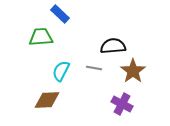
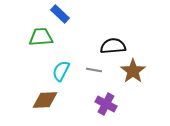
gray line: moved 2 px down
brown diamond: moved 2 px left
purple cross: moved 16 px left
